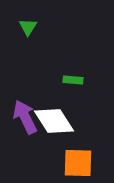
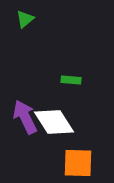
green triangle: moved 3 px left, 8 px up; rotated 18 degrees clockwise
green rectangle: moved 2 px left
white diamond: moved 1 px down
